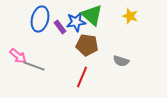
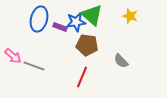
blue ellipse: moved 1 px left
purple rectangle: rotated 32 degrees counterclockwise
pink arrow: moved 5 px left
gray semicircle: rotated 28 degrees clockwise
